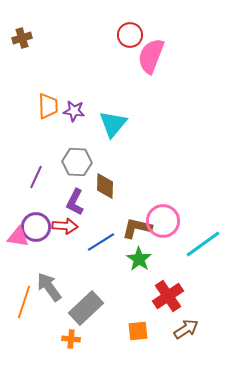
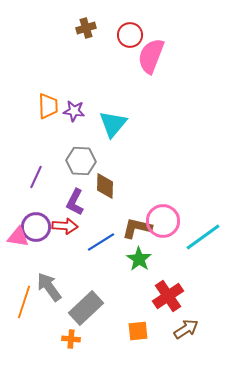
brown cross: moved 64 px right, 10 px up
gray hexagon: moved 4 px right, 1 px up
cyan line: moved 7 px up
